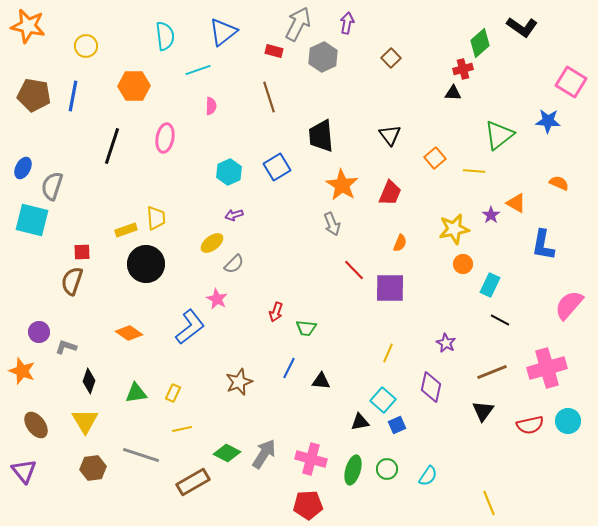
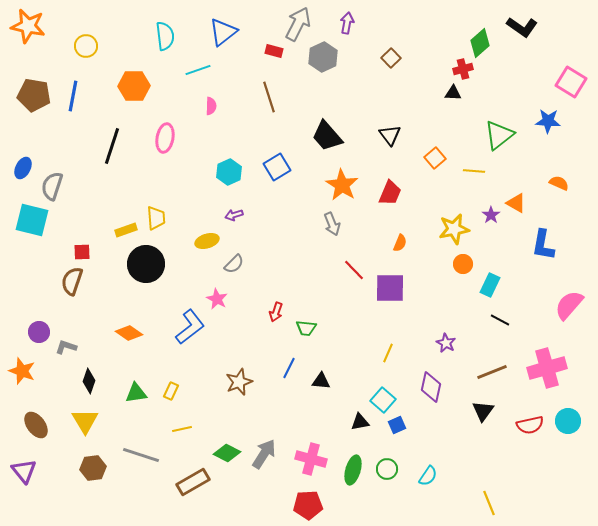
black trapezoid at (321, 136): moved 6 px right; rotated 36 degrees counterclockwise
yellow ellipse at (212, 243): moved 5 px left, 2 px up; rotated 20 degrees clockwise
yellow rectangle at (173, 393): moved 2 px left, 2 px up
